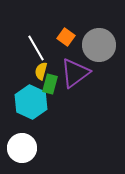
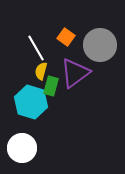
gray circle: moved 1 px right
green rectangle: moved 1 px right, 2 px down
cyan hexagon: rotated 8 degrees counterclockwise
